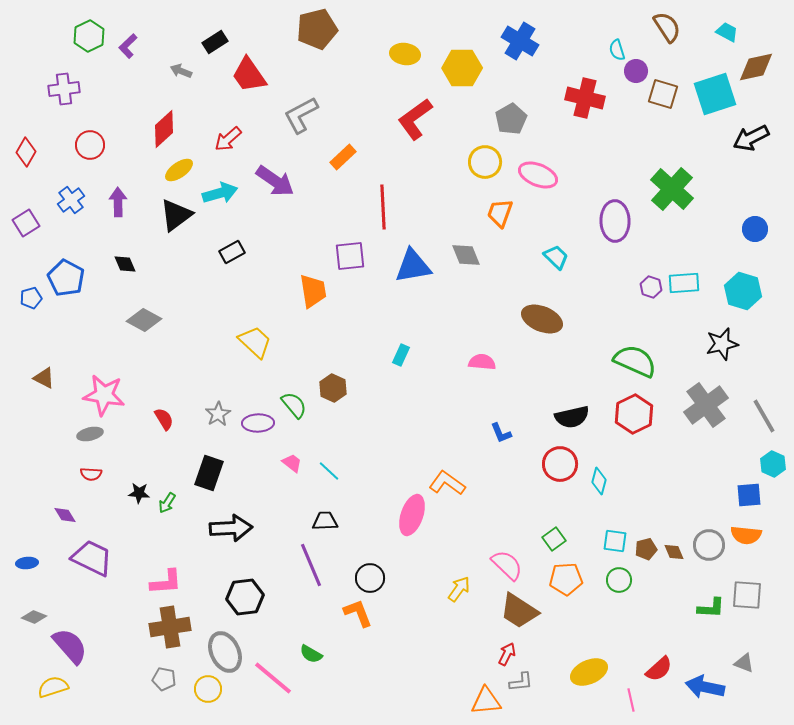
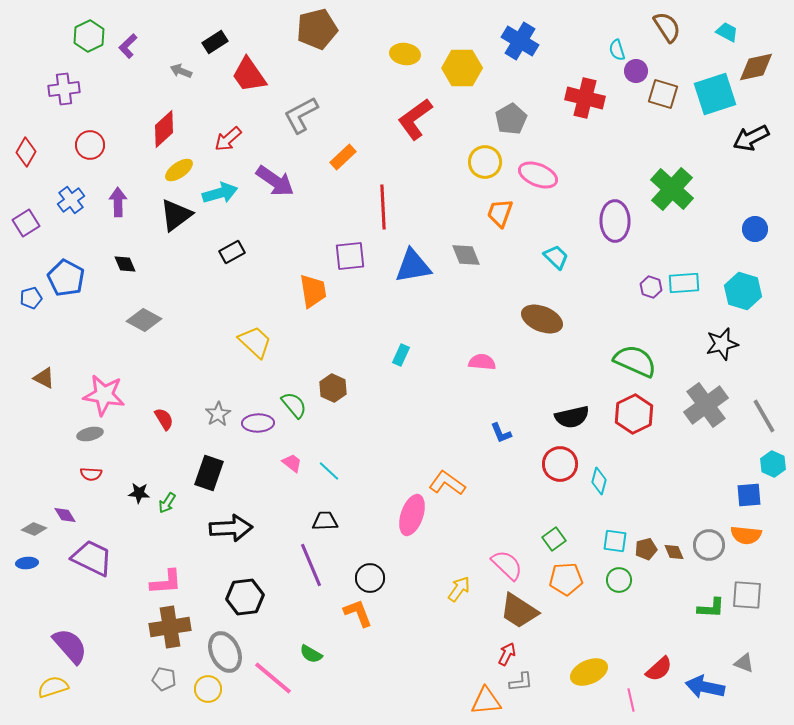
gray diamond at (34, 617): moved 88 px up
